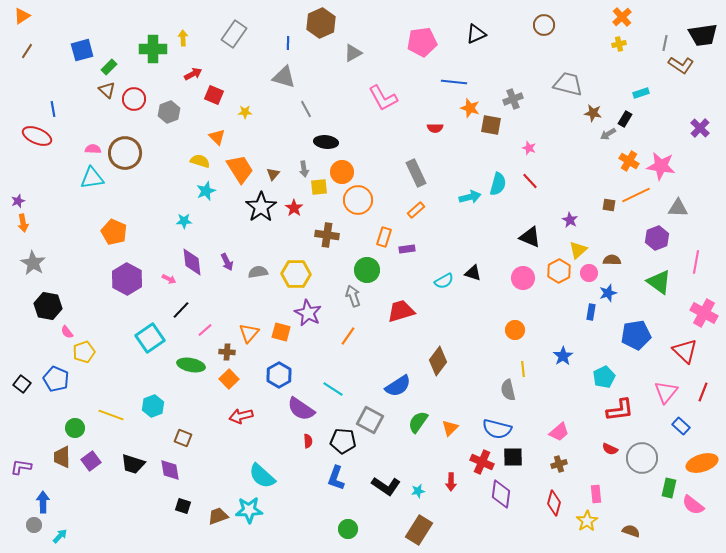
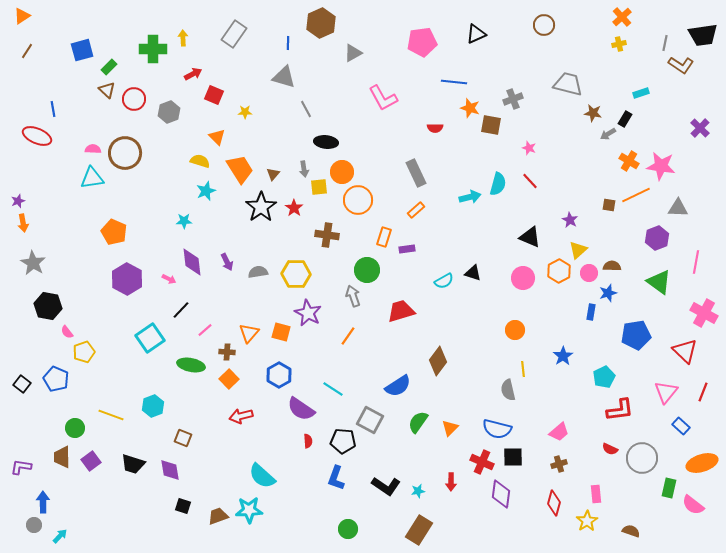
brown semicircle at (612, 260): moved 6 px down
